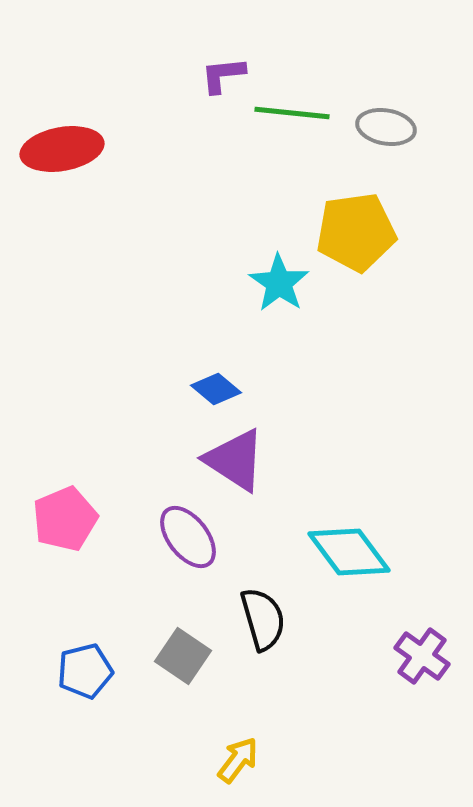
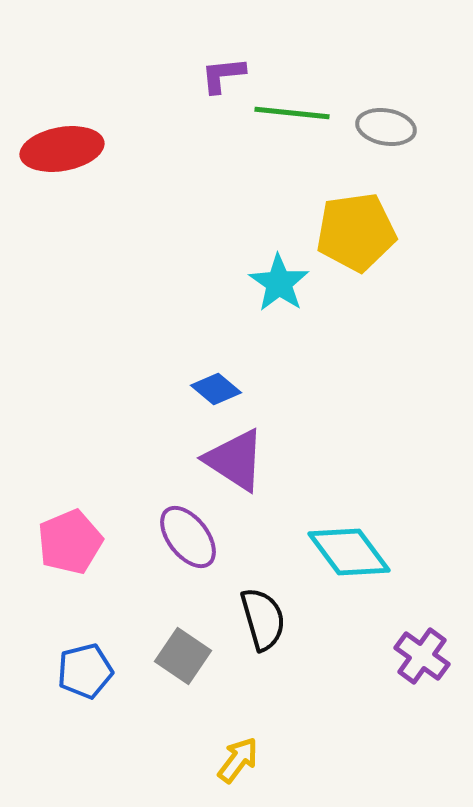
pink pentagon: moved 5 px right, 23 px down
